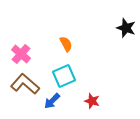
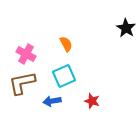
black star: rotated 12 degrees clockwise
pink cross: moved 5 px right; rotated 12 degrees counterclockwise
brown L-shape: moved 3 px left, 1 px up; rotated 52 degrees counterclockwise
blue arrow: rotated 36 degrees clockwise
